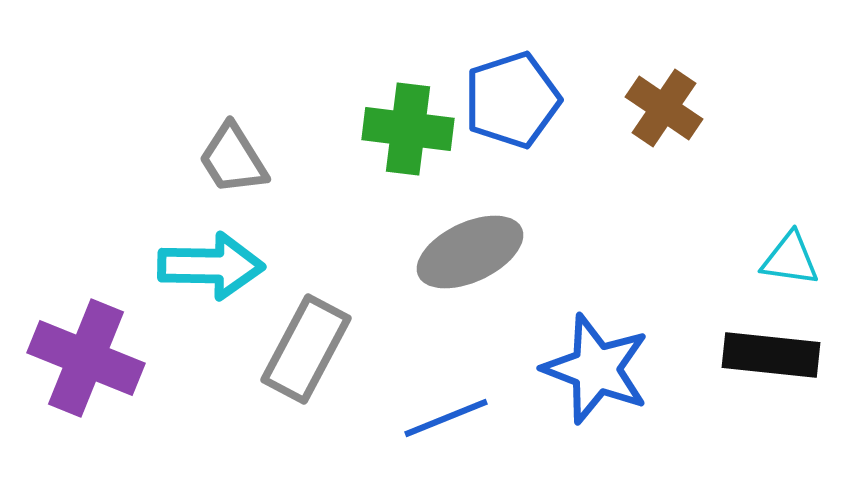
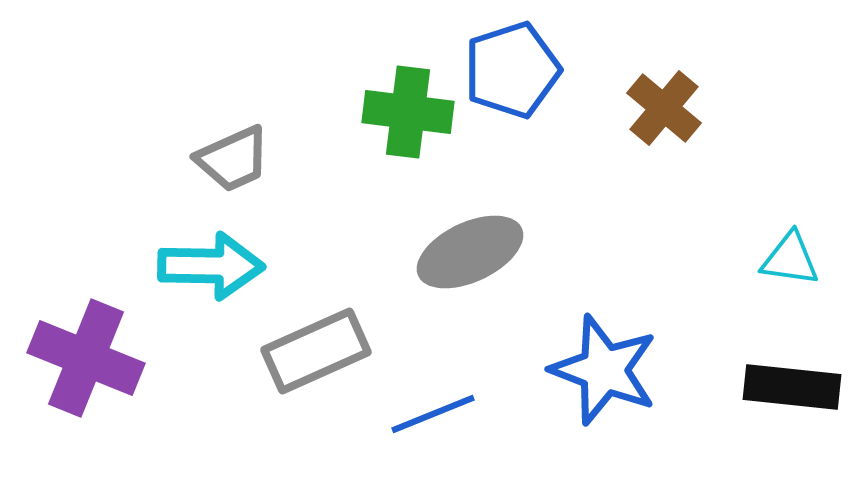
blue pentagon: moved 30 px up
brown cross: rotated 6 degrees clockwise
green cross: moved 17 px up
gray trapezoid: rotated 82 degrees counterclockwise
gray rectangle: moved 10 px right, 2 px down; rotated 38 degrees clockwise
black rectangle: moved 21 px right, 32 px down
blue star: moved 8 px right, 1 px down
blue line: moved 13 px left, 4 px up
